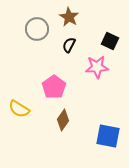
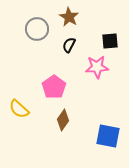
black square: rotated 30 degrees counterclockwise
yellow semicircle: rotated 10 degrees clockwise
